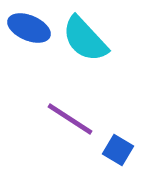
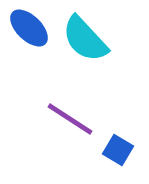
blue ellipse: rotated 21 degrees clockwise
